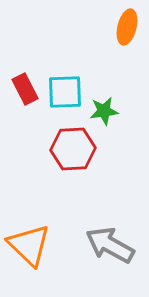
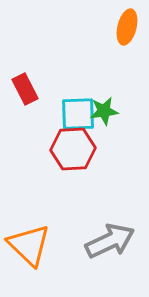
cyan square: moved 13 px right, 22 px down
gray arrow: moved 4 px up; rotated 126 degrees clockwise
